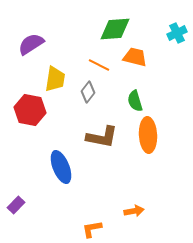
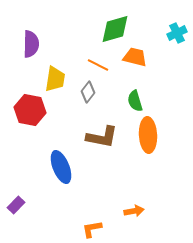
green diamond: rotated 12 degrees counterclockwise
purple semicircle: rotated 124 degrees clockwise
orange line: moved 1 px left
